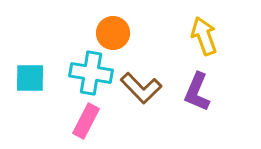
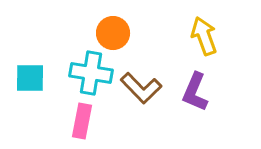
purple L-shape: moved 2 px left
pink rectangle: moved 4 px left; rotated 16 degrees counterclockwise
